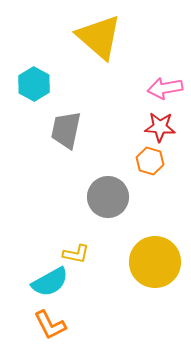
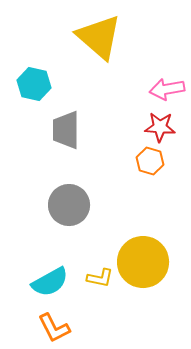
cyan hexagon: rotated 16 degrees counterclockwise
pink arrow: moved 2 px right, 1 px down
gray trapezoid: rotated 12 degrees counterclockwise
gray circle: moved 39 px left, 8 px down
yellow L-shape: moved 24 px right, 24 px down
yellow circle: moved 12 px left
orange L-shape: moved 4 px right, 3 px down
